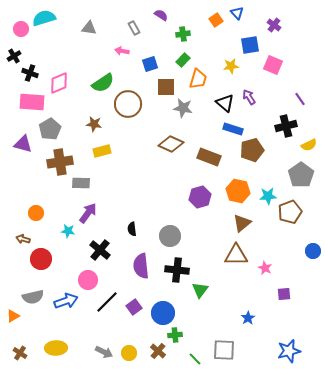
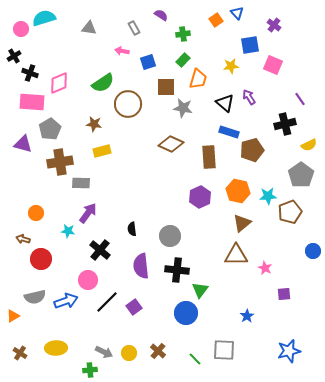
blue square at (150, 64): moved 2 px left, 2 px up
black cross at (286, 126): moved 1 px left, 2 px up
blue rectangle at (233, 129): moved 4 px left, 3 px down
brown rectangle at (209, 157): rotated 65 degrees clockwise
purple hexagon at (200, 197): rotated 10 degrees counterclockwise
gray semicircle at (33, 297): moved 2 px right
blue circle at (163, 313): moved 23 px right
blue star at (248, 318): moved 1 px left, 2 px up
green cross at (175, 335): moved 85 px left, 35 px down
